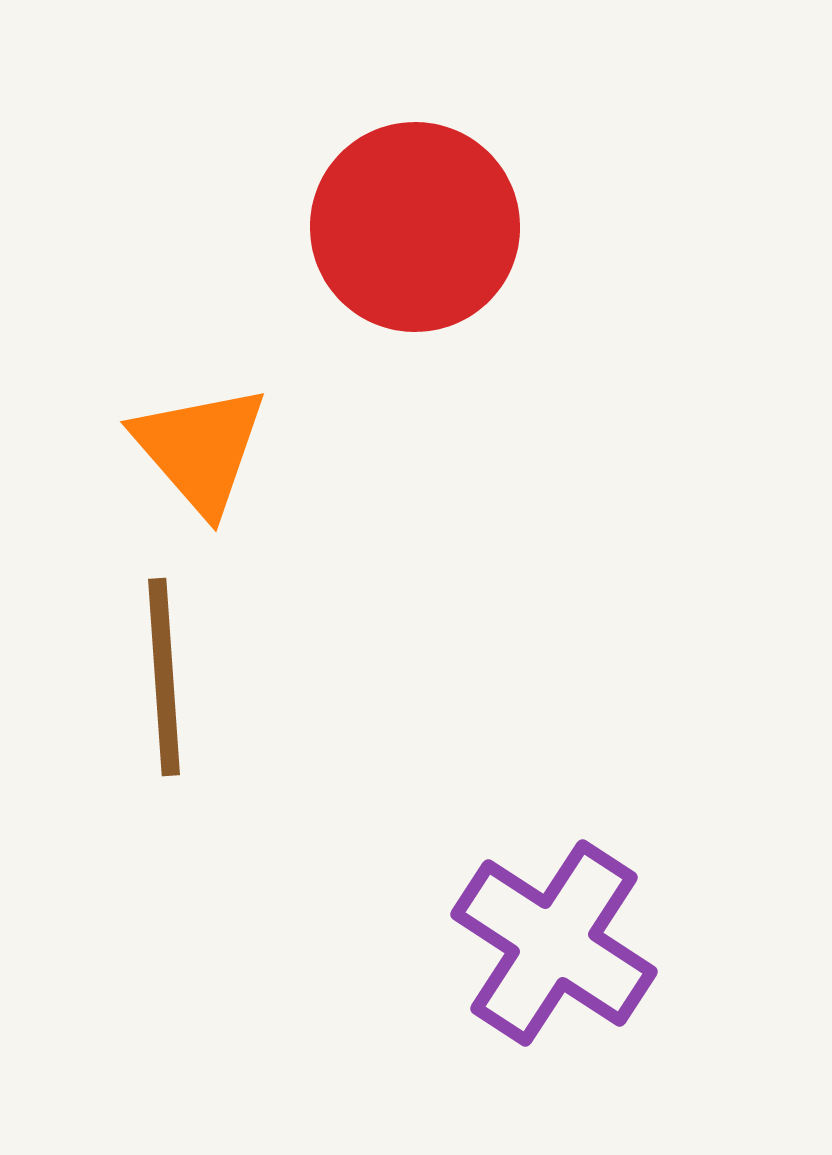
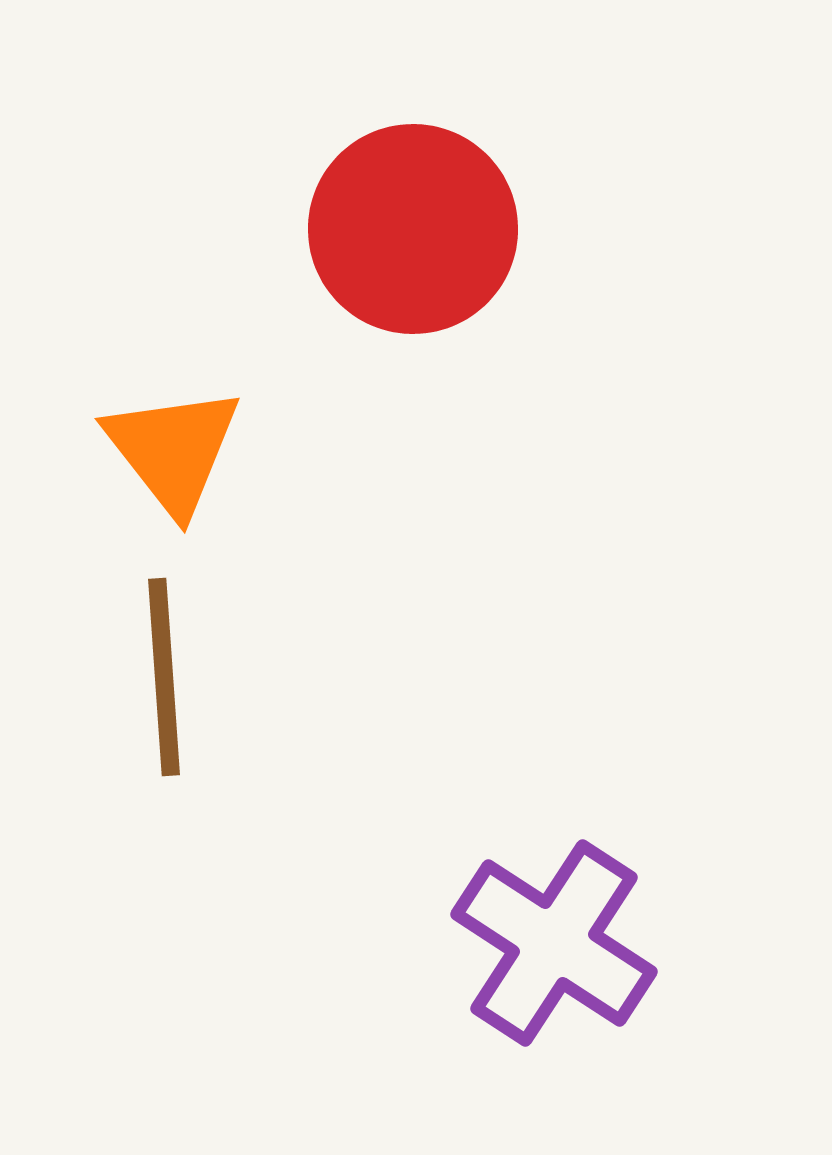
red circle: moved 2 px left, 2 px down
orange triangle: moved 27 px left, 1 px down; rotated 3 degrees clockwise
